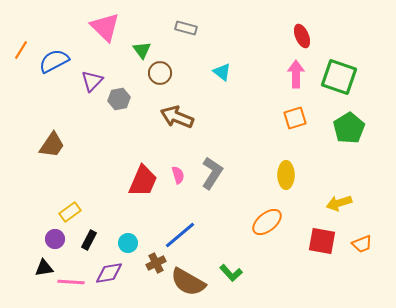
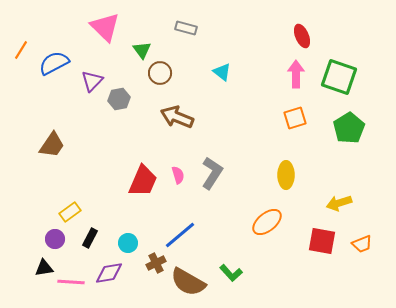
blue semicircle: moved 2 px down
black rectangle: moved 1 px right, 2 px up
